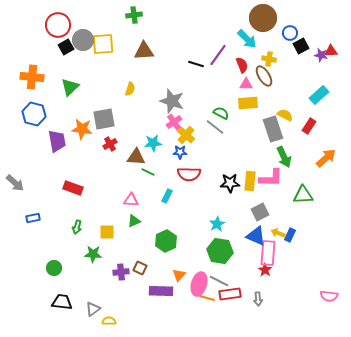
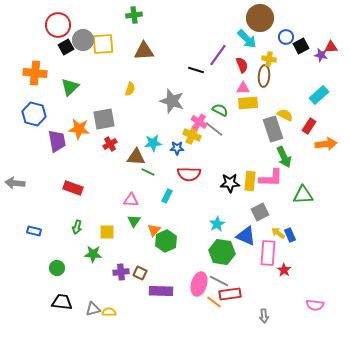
brown circle at (263, 18): moved 3 px left
blue circle at (290, 33): moved 4 px left, 4 px down
red triangle at (331, 51): moved 4 px up
black line at (196, 64): moved 6 px down
brown ellipse at (264, 76): rotated 35 degrees clockwise
orange cross at (32, 77): moved 3 px right, 4 px up
pink triangle at (246, 84): moved 3 px left, 4 px down
green semicircle at (221, 113): moved 1 px left, 3 px up
pink cross at (174, 122): moved 25 px right; rotated 21 degrees counterclockwise
gray line at (215, 127): moved 1 px left, 2 px down
orange star at (82, 129): moved 3 px left
yellow cross at (186, 135): moved 6 px right; rotated 18 degrees counterclockwise
blue star at (180, 152): moved 3 px left, 4 px up
orange arrow at (326, 158): moved 14 px up; rotated 35 degrees clockwise
gray arrow at (15, 183): rotated 144 degrees clockwise
blue rectangle at (33, 218): moved 1 px right, 13 px down; rotated 24 degrees clockwise
green triangle at (134, 221): rotated 32 degrees counterclockwise
yellow arrow at (278, 233): rotated 16 degrees clockwise
blue rectangle at (290, 235): rotated 48 degrees counterclockwise
blue triangle at (256, 236): moved 10 px left
green hexagon at (220, 251): moved 2 px right, 1 px down
green circle at (54, 268): moved 3 px right
brown square at (140, 268): moved 5 px down
red star at (265, 270): moved 19 px right
orange triangle at (179, 275): moved 25 px left, 45 px up
pink semicircle at (329, 296): moved 14 px left, 9 px down
orange line at (207, 298): moved 7 px right, 4 px down; rotated 21 degrees clockwise
gray arrow at (258, 299): moved 6 px right, 17 px down
gray triangle at (93, 309): rotated 21 degrees clockwise
yellow semicircle at (109, 321): moved 9 px up
